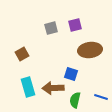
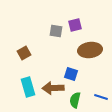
gray square: moved 5 px right, 3 px down; rotated 24 degrees clockwise
brown square: moved 2 px right, 1 px up
